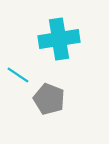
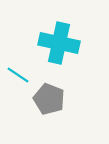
cyan cross: moved 4 px down; rotated 21 degrees clockwise
